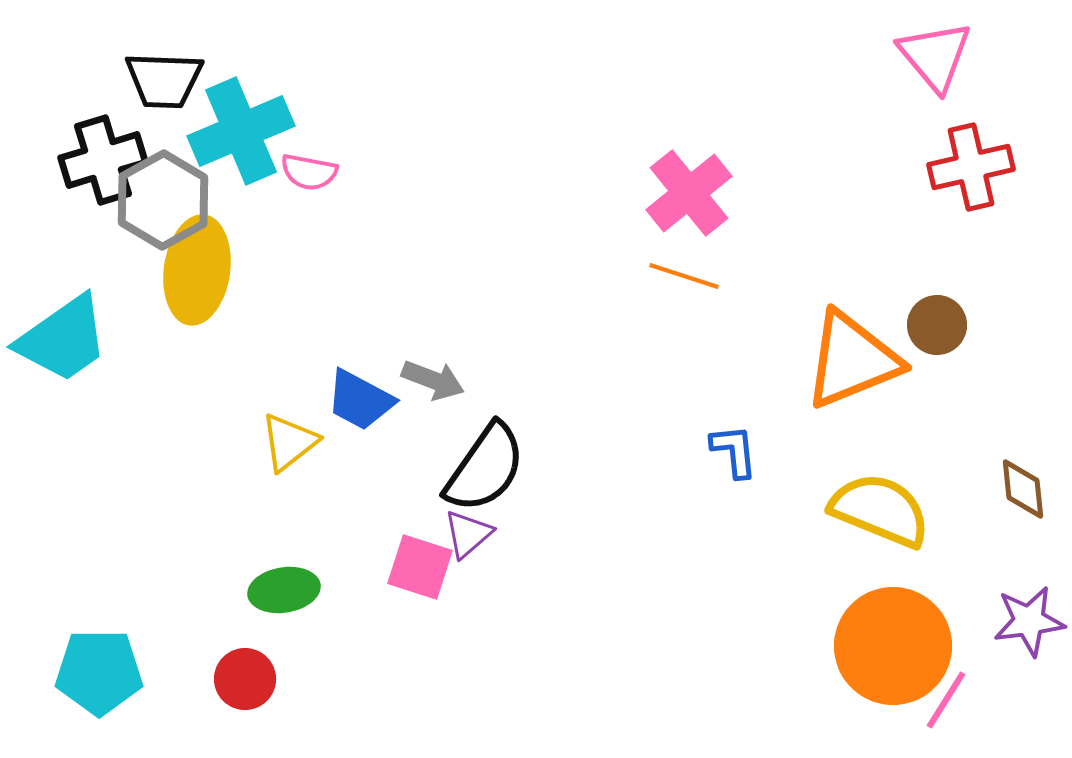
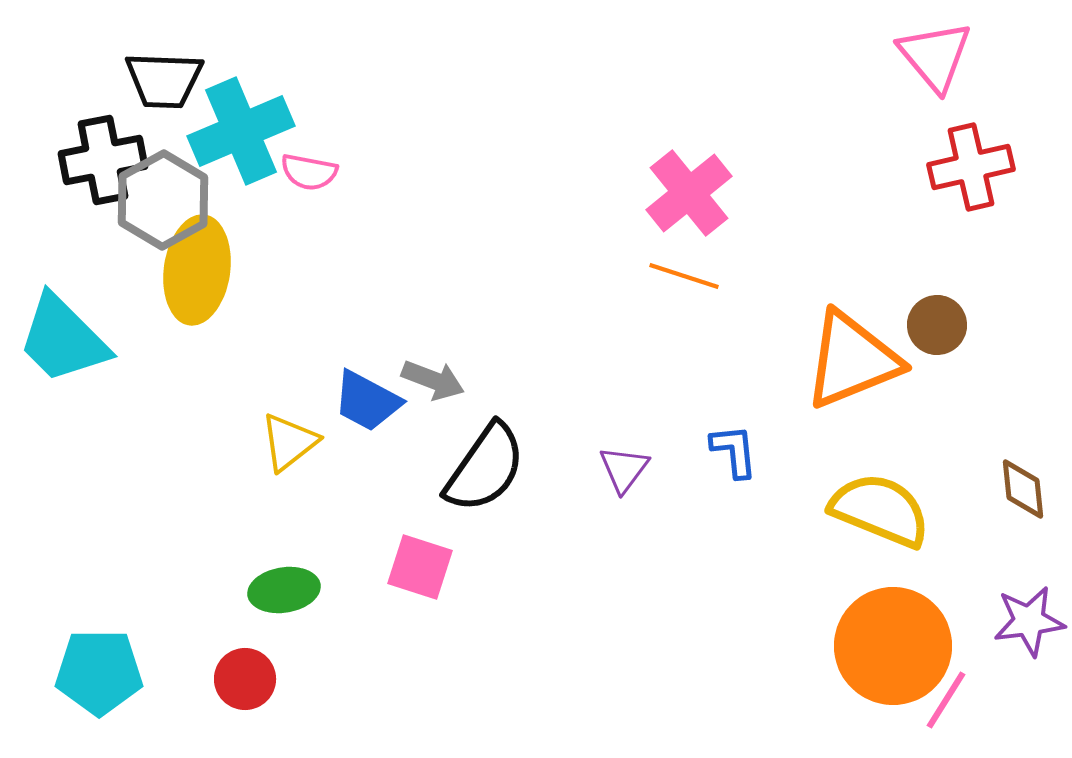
black cross: rotated 6 degrees clockwise
cyan trapezoid: rotated 80 degrees clockwise
blue trapezoid: moved 7 px right, 1 px down
purple triangle: moved 156 px right, 65 px up; rotated 12 degrees counterclockwise
